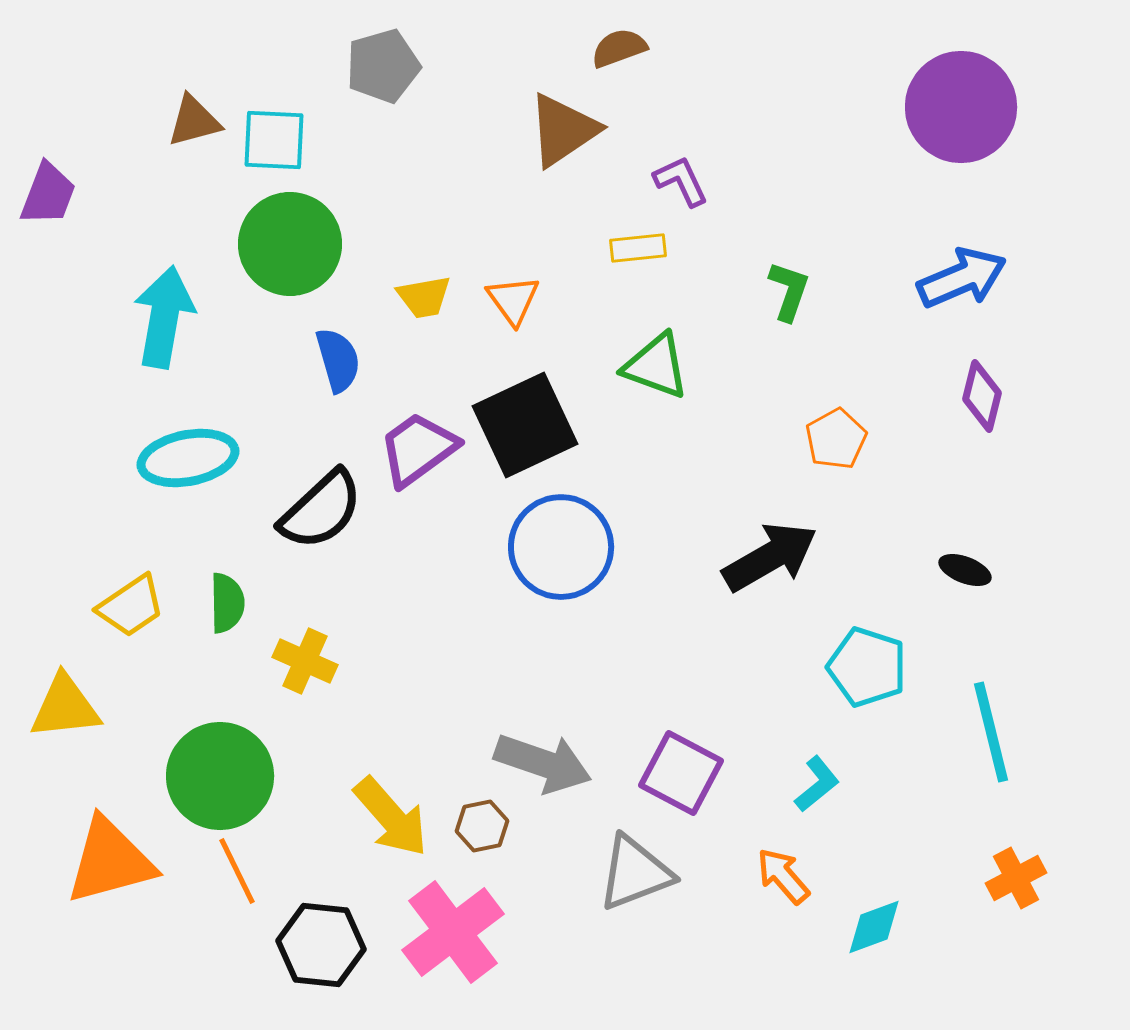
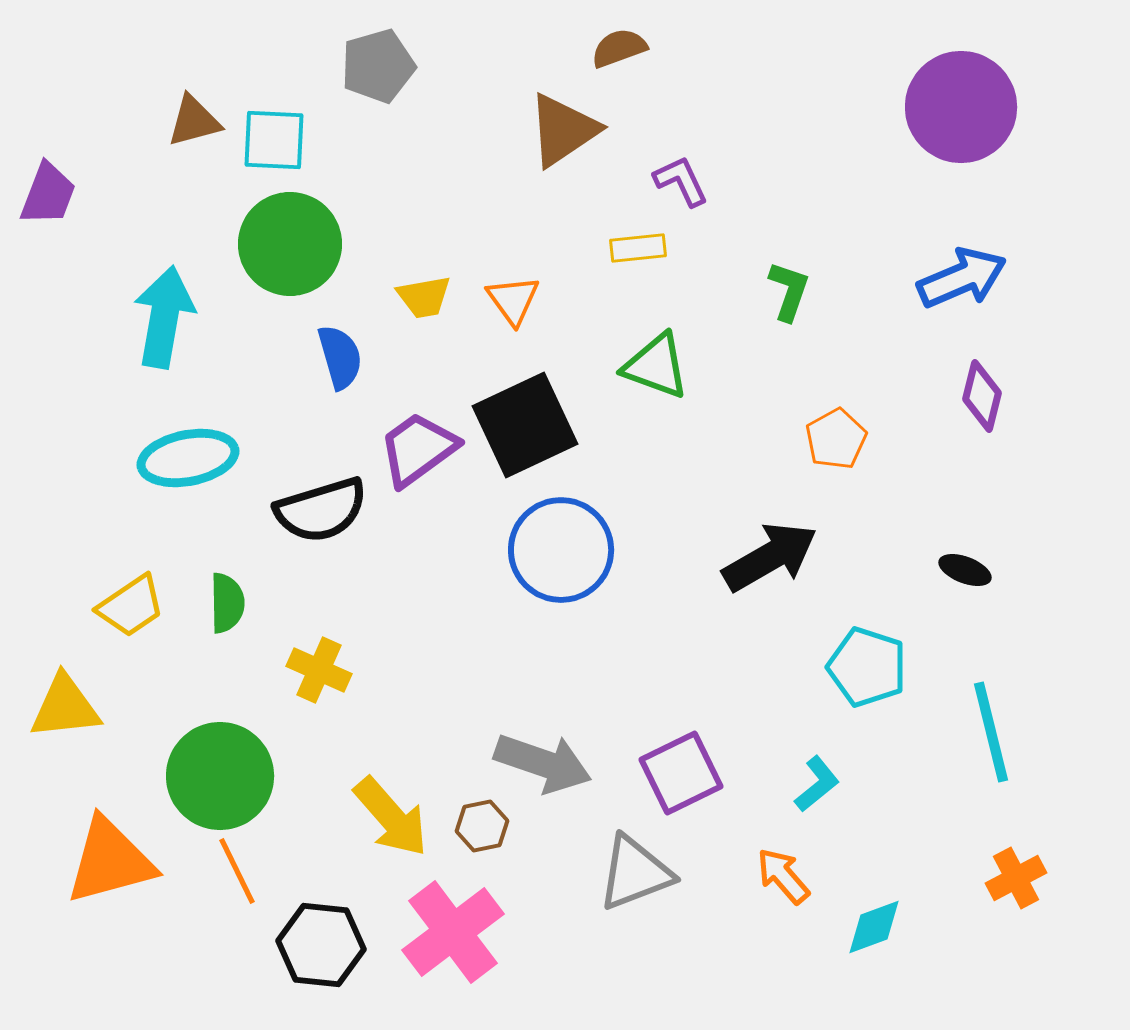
gray pentagon at (383, 66): moved 5 px left
blue semicircle at (338, 360): moved 2 px right, 3 px up
black semicircle at (321, 510): rotated 26 degrees clockwise
blue circle at (561, 547): moved 3 px down
yellow cross at (305, 661): moved 14 px right, 9 px down
purple square at (681, 773): rotated 36 degrees clockwise
